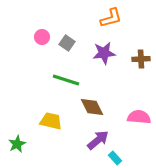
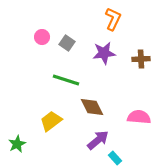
orange L-shape: moved 2 px right, 1 px down; rotated 50 degrees counterclockwise
yellow trapezoid: rotated 50 degrees counterclockwise
